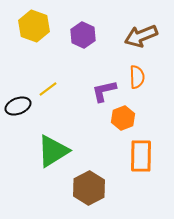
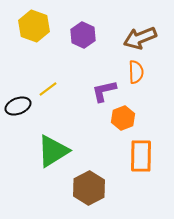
brown arrow: moved 1 px left, 2 px down
orange semicircle: moved 1 px left, 5 px up
